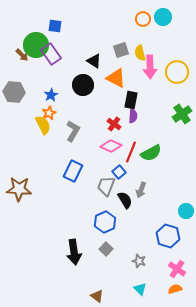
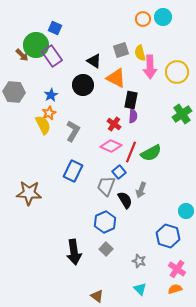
blue square at (55, 26): moved 2 px down; rotated 16 degrees clockwise
purple rectangle at (51, 54): moved 1 px right, 2 px down
brown star at (19, 189): moved 10 px right, 4 px down
